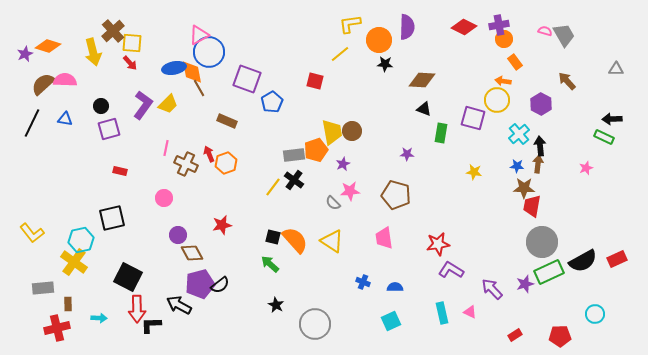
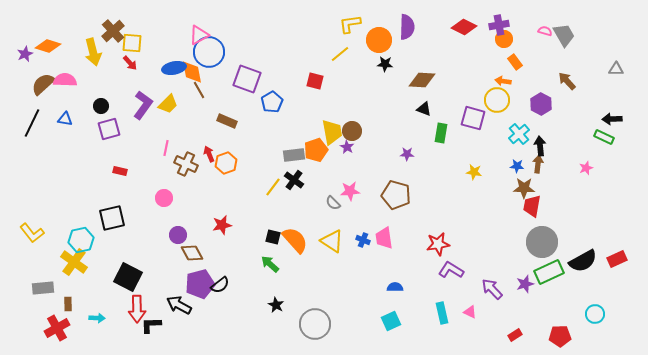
brown line at (199, 88): moved 2 px down
purple star at (343, 164): moved 4 px right, 17 px up; rotated 16 degrees counterclockwise
blue cross at (363, 282): moved 42 px up
cyan arrow at (99, 318): moved 2 px left
red cross at (57, 328): rotated 15 degrees counterclockwise
